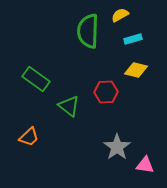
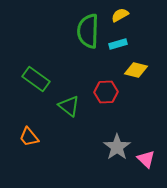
cyan rectangle: moved 15 px left, 5 px down
orange trapezoid: rotated 95 degrees clockwise
pink triangle: moved 1 px right, 6 px up; rotated 36 degrees clockwise
